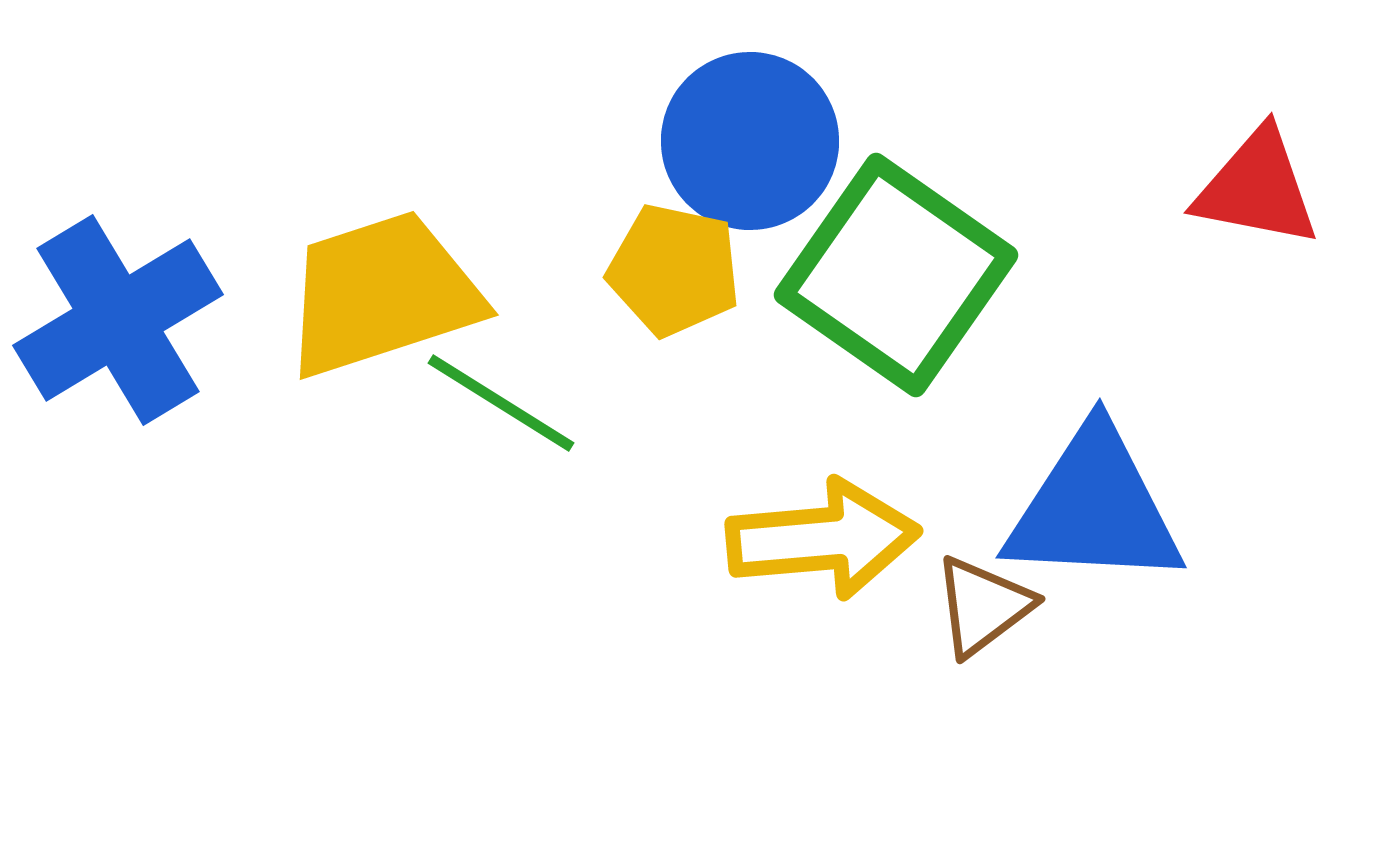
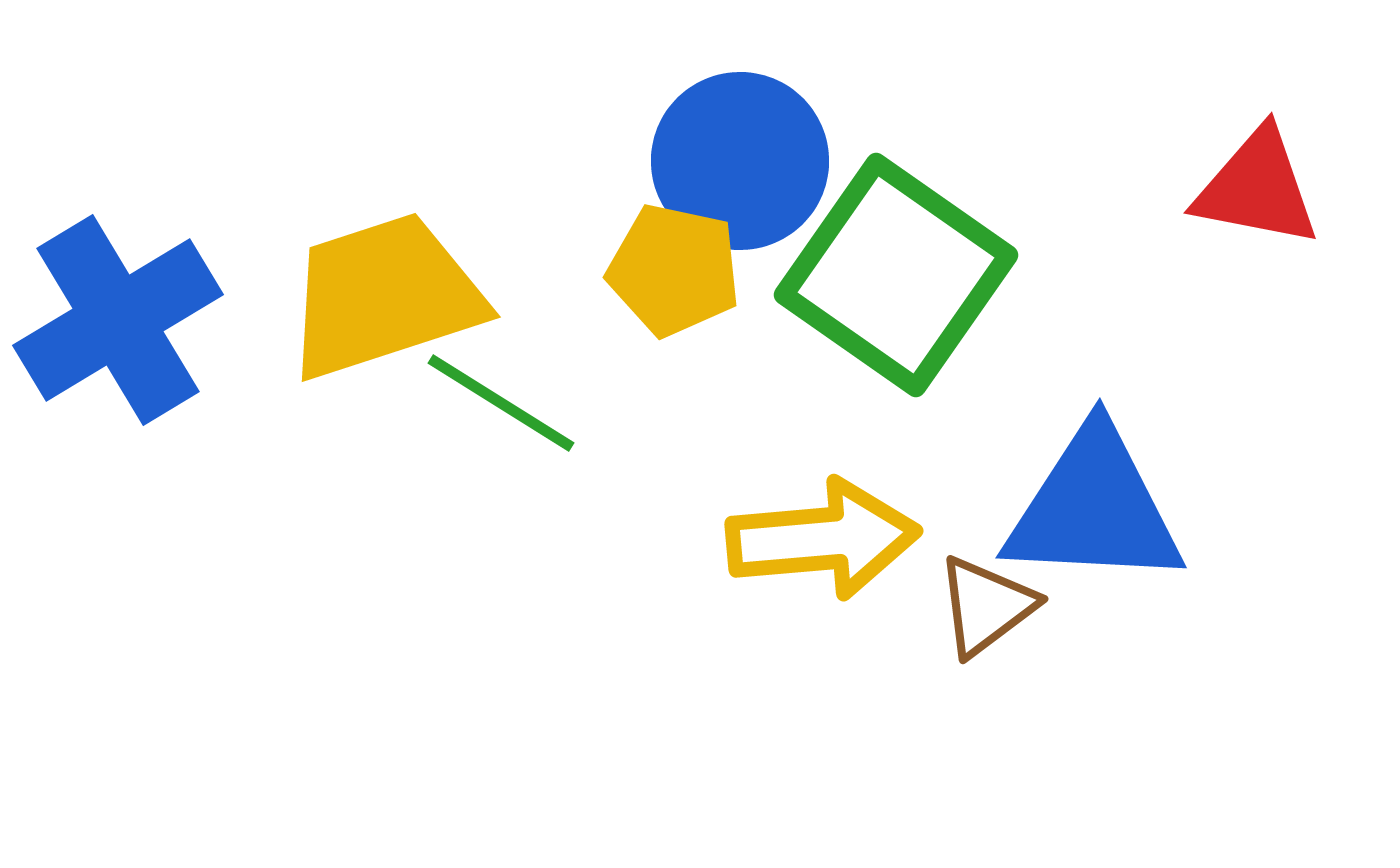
blue circle: moved 10 px left, 20 px down
yellow trapezoid: moved 2 px right, 2 px down
brown triangle: moved 3 px right
